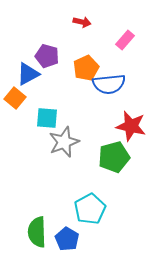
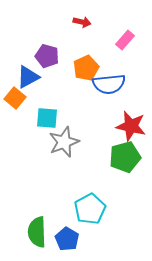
blue triangle: moved 3 px down
green pentagon: moved 11 px right
